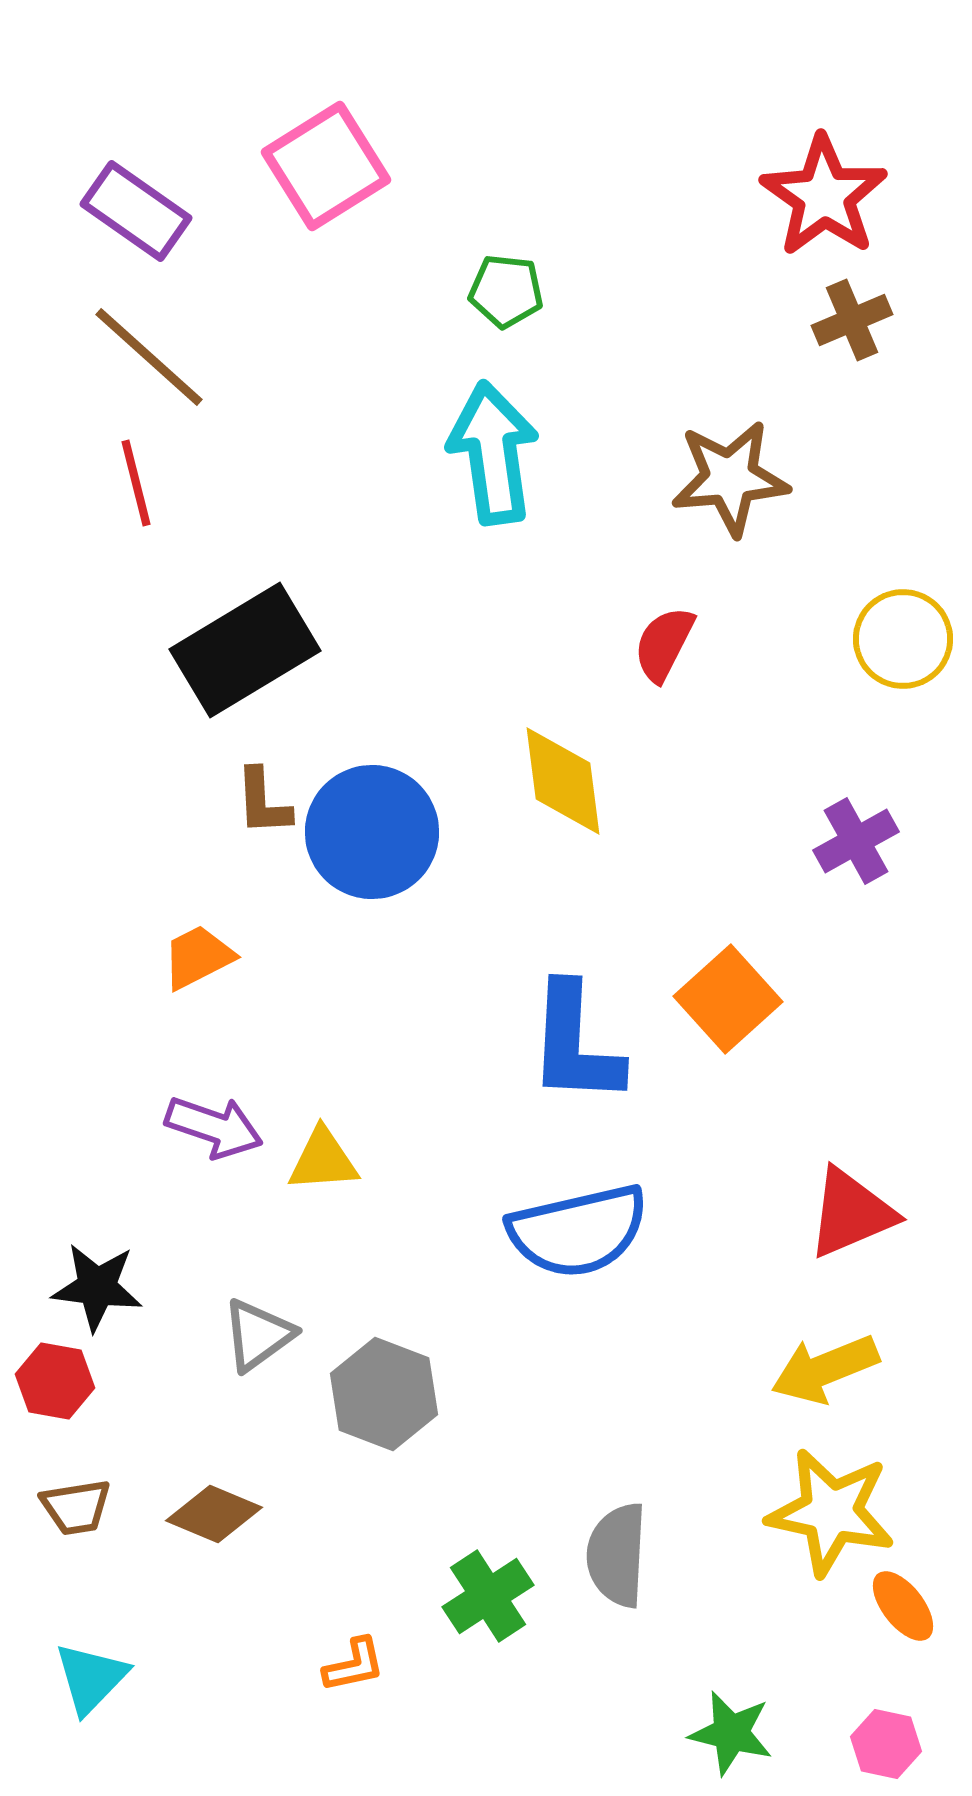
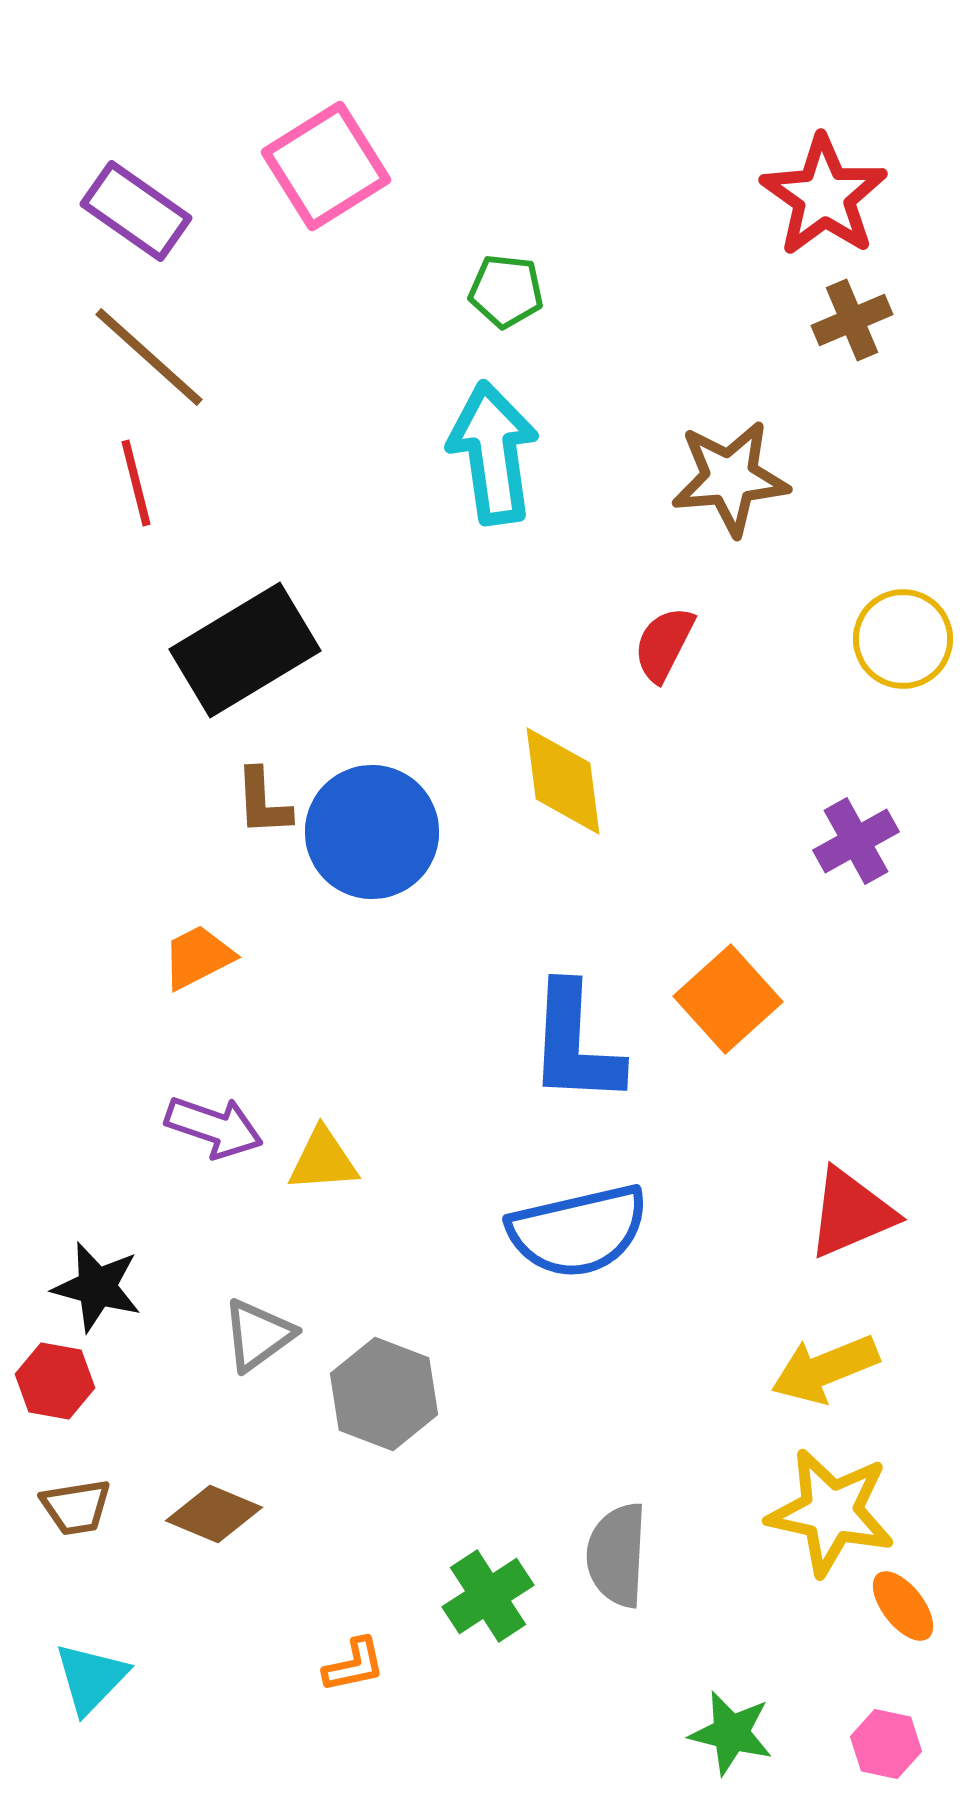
black star: rotated 8 degrees clockwise
